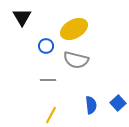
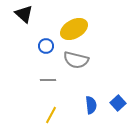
black triangle: moved 2 px right, 3 px up; rotated 18 degrees counterclockwise
